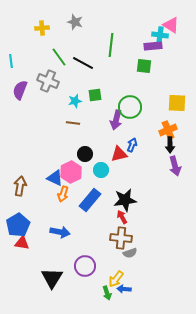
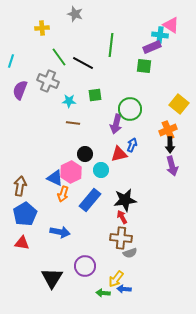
gray star at (75, 22): moved 8 px up
purple rectangle at (153, 46): moved 1 px left, 1 px down; rotated 18 degrees counterclockwise
cyan line at (11, 61): rotated 24 degrees clockwise
cyan star at (75, 101): moved 6 px left; rotated 16 degrees clockwise
yellow square at (177, 103): moved 2 px right, 1 px down; rotated 36 degrees clockwise
green circle at (130, 107): moved 2 px down
purple arrow at (116, 120): moved 4 px down
purple arrow at (175, 166): moved 3 px left
blue pentagon at (18, 225): moved 7 px right, 11 px up
green arrow at (107, 293): moved 4 px left; rotated 112 degrees clockwise
